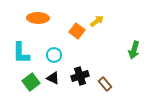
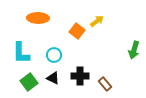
black cross: rotated 18 degrees clockwise
green square: moved 2 px left
